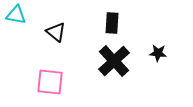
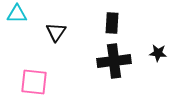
cyan triangle: moved 1 px right, 1 px up; rotated 10 degrees counterclockwise
black triangle: rotated 25 degrees clockwise
black cross: rotated 36 degrees clockwise
pink square: moved 16 px left
